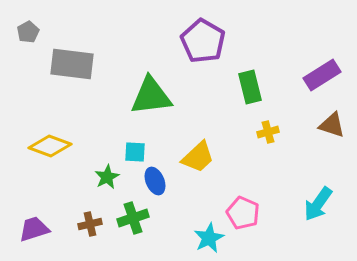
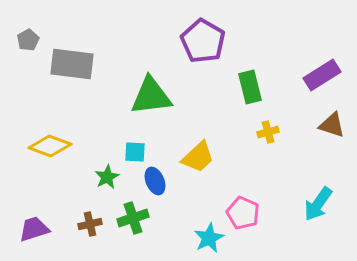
gray pentagon: moved 8 px down
